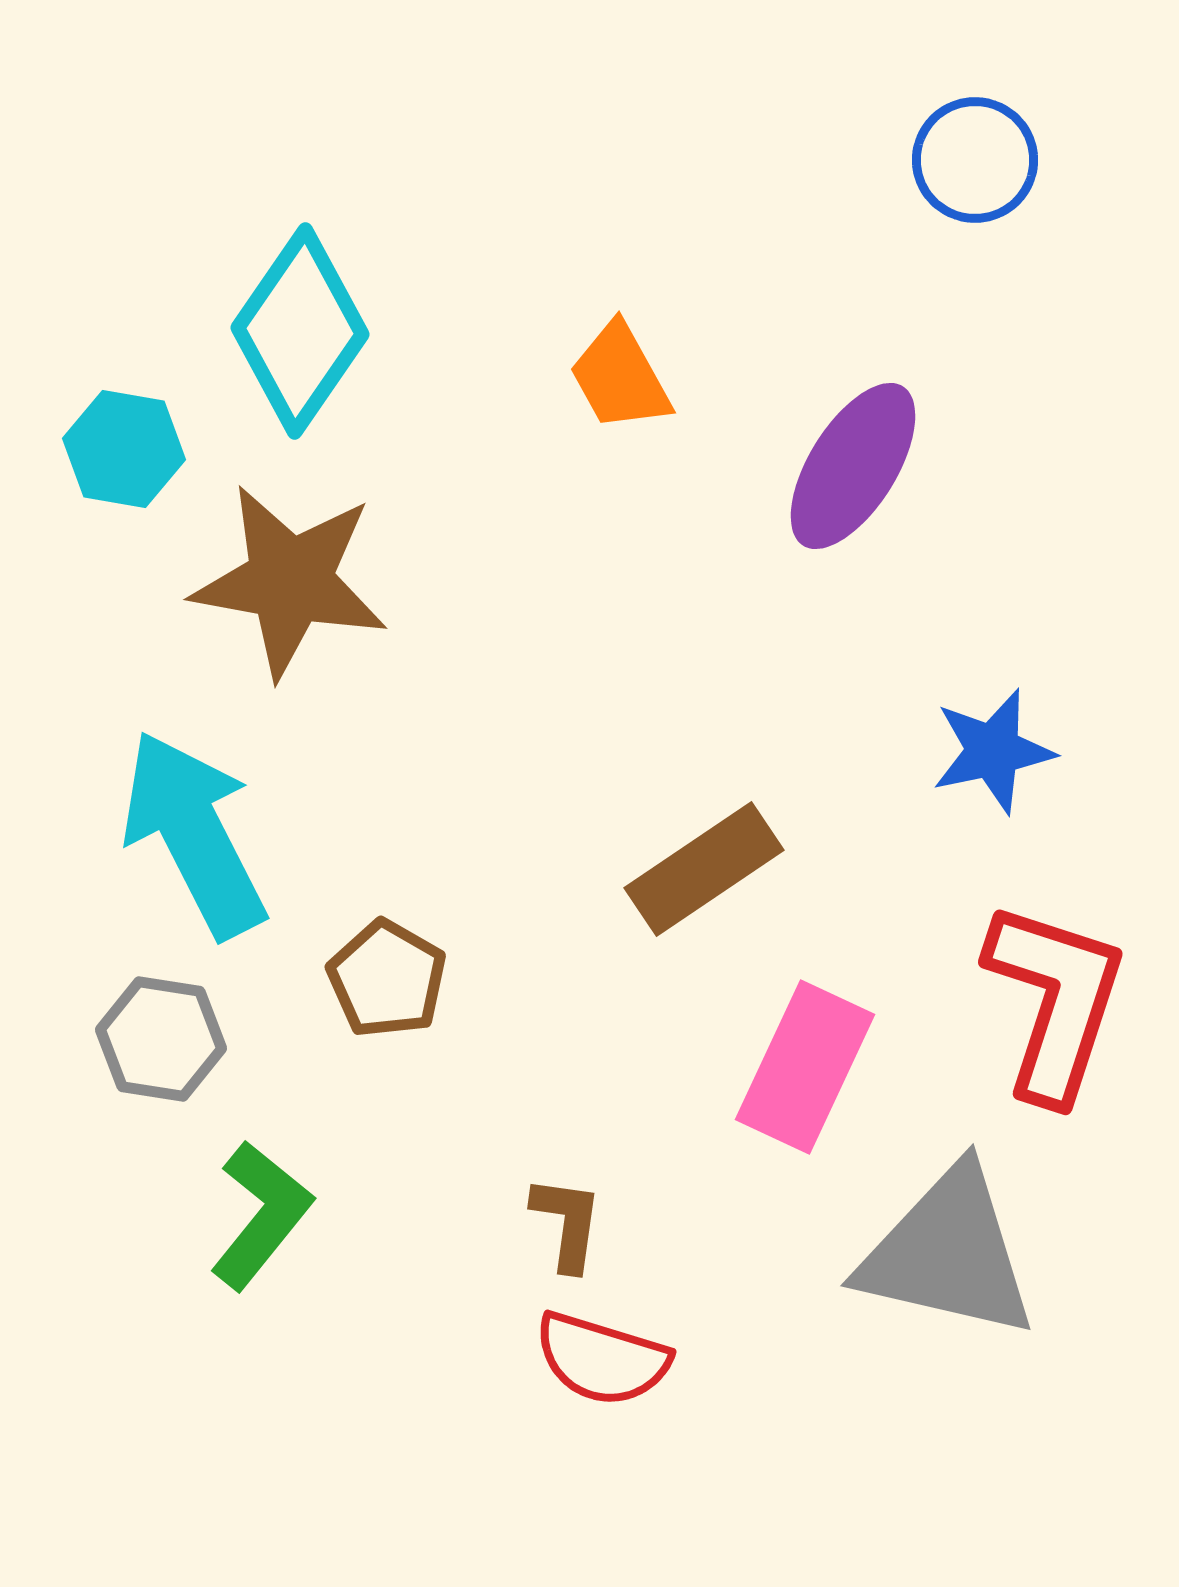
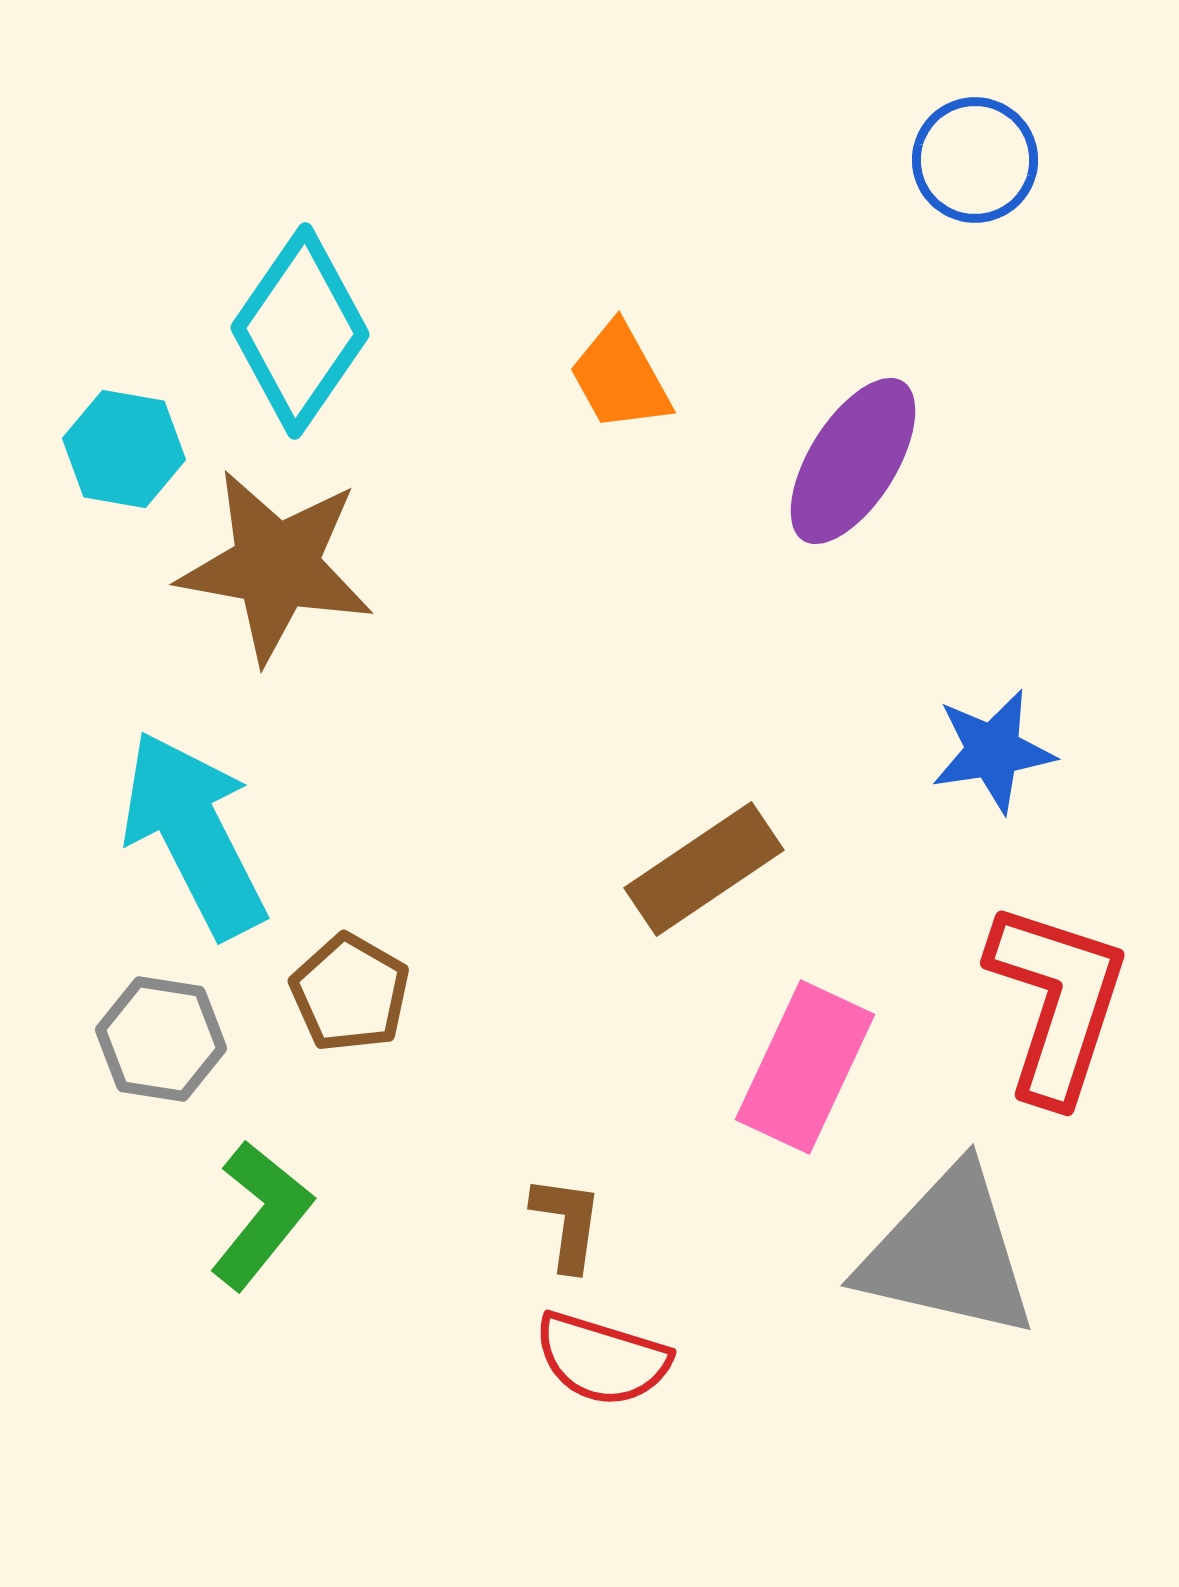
purple ellipse: moved 5 px up
brown star: moved 14 px left, 15 px up
blue star: rotated 3 degrees clockwise
brown pentagon: moved 37 px left, 14 px down
red L-shape: moved 2 px right, 1 px down
